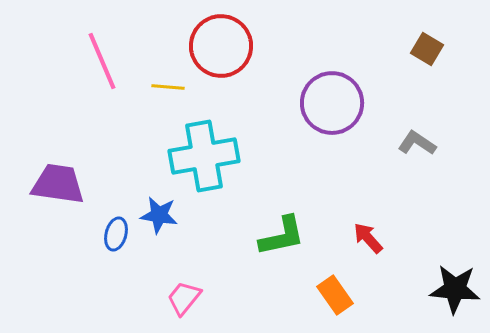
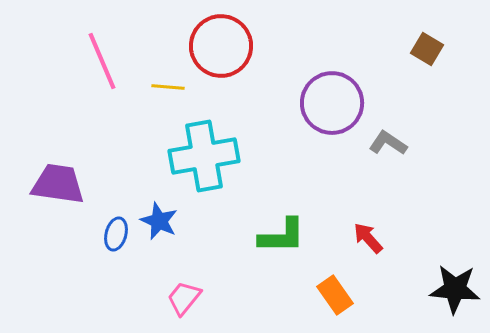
gray L-shape: moved 29 px left
blue star: moved 6 px down; rotated 15 degrees clockwise
green L-shape: rotated 12 degrees clockwise
